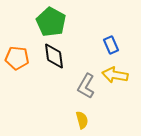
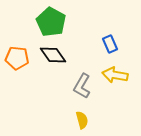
blue rectangle: moved 1 px left, 1 px up
black diamond: moved 1 px left, 1 px up; rotated 28 degrees counterclockwise
gray L-shape: moved 4 px left
